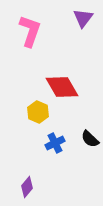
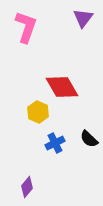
pink L-shape: moved 4 px left, 4 px up
black semicircle: moved 1 px left
